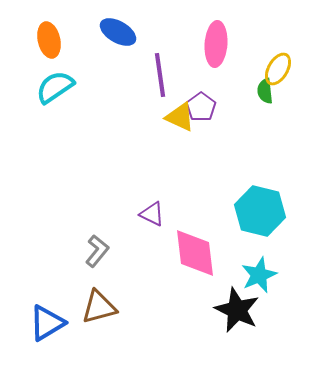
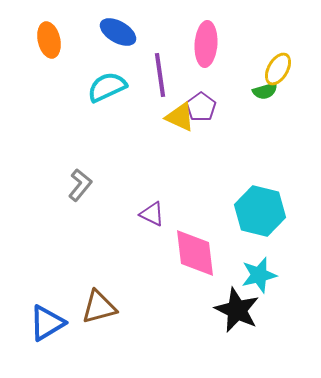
pink ellipse: moved 10 px left
cyan semicircle: moved 52 px right; rotated 9 degrees clockwise
green semicircle: rotated 100 degrees counterclockwise
gray L-shape: moved 17 px left, 66 px up
cyan star: rotated 9 degrees clockwise
